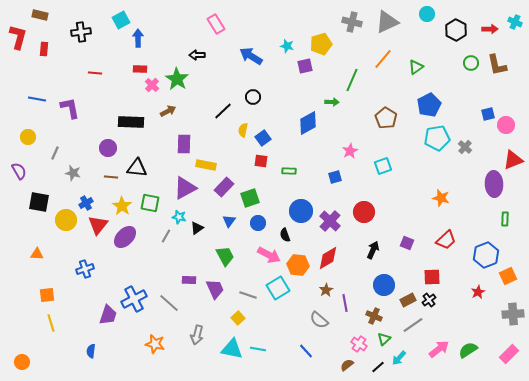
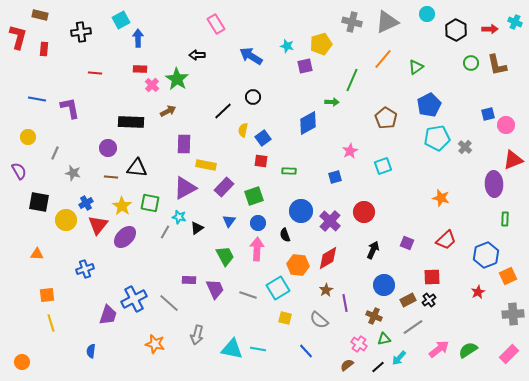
green square at (250, 198): moved 4 px right, 2 px up
gray line at (166, 236): moved 1 px left, 4 px up
pink arrow at (269, 255): moved 12 px left, 6 px up; rotated 115 degrees counterclockwise
yellow square at (238, 318): moved 47 px right; rotated 32 degrees counterclockwise
gray line at (413, 325): moved 2 px down
green triangle at (384, 339): rotated 32 degrees clockwise
